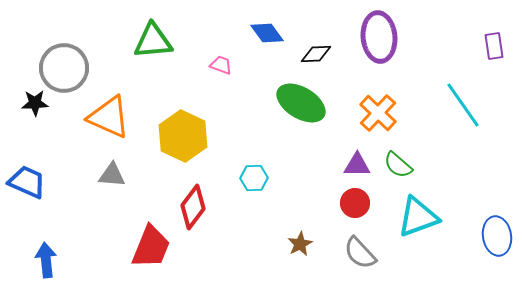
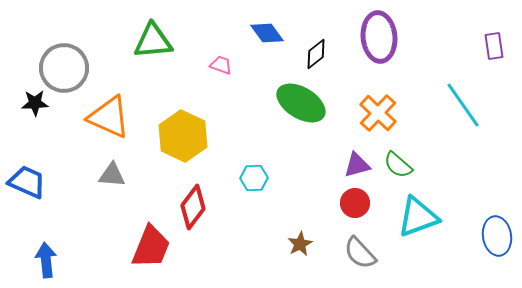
black diamond: rotated 36 degrees counterclockwise
purple triangle: rotated 16 degrees counterclockwise
